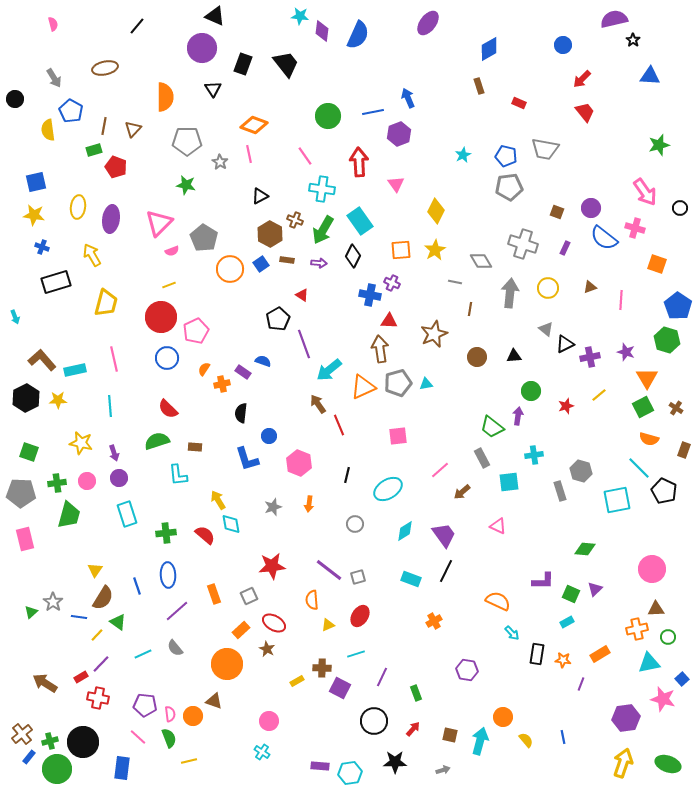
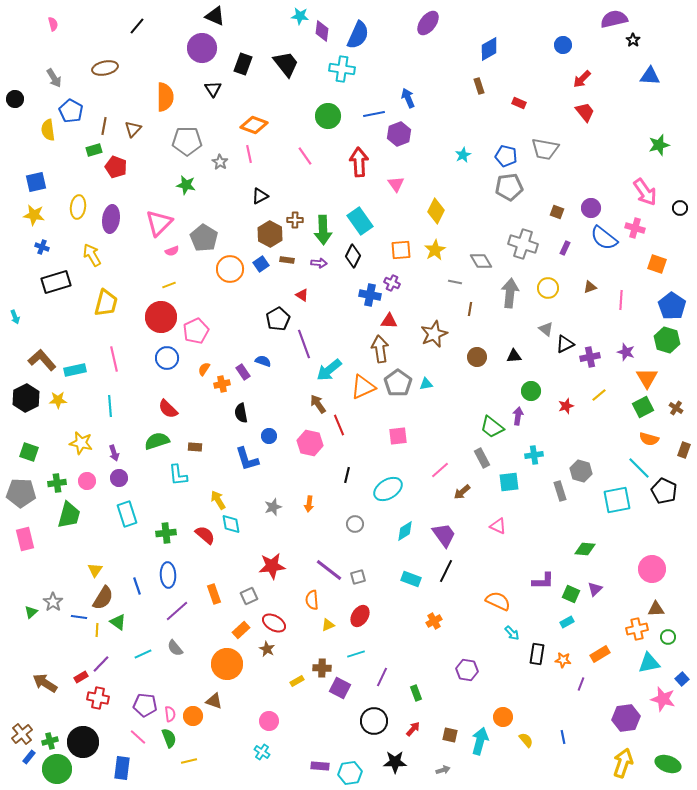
blue line at (373, 112): moved 1 px right, 2 px down
cyan cross at (322, 189): moved 20 px right, 120 px up
brown cross at (295, 220): rotated 21 degrees counterclockwise
green arrow at (323, 230): rotated 32 degrees counterclockwise
blue pentagon at (678, 306): moved 6 px left
purple rectangle at (243, 372): rotated 21 degrees clockwise
gray pentagon at (398, 383): rotated 20 degrees counterclockwise
black semicircle at (241, 413): rotated 18 degrees counterclockwise
pink hexagon at (299, 463): moved 11 px right, 20 px up; rotated 10 degrees counterclockwise
yellow line at (97, 635): moved 5 px up; rotated 40 degrees counterclockwise
